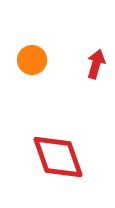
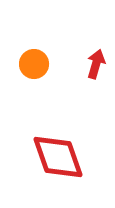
orange circle: moved 2 px right, 4 px down
